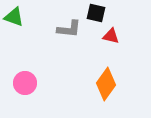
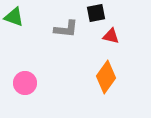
black square: rotated 24 degrees counterclockwise
gray L-shape: moved 3 px left
orange diamond: moved 7 px up
